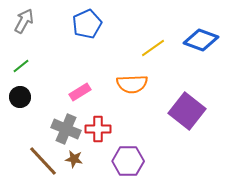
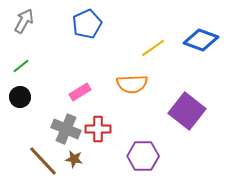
purple hexagon: moved 15 px right, 5 px up
